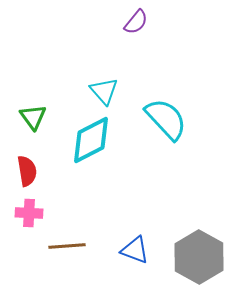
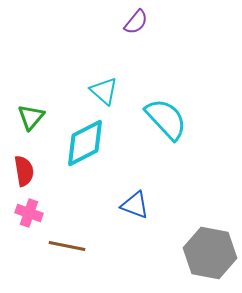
cyan triangle: rotated 8 degrees counterclockwise
green triangle: moved 2 px left; rotated 16 degrees clockwise
cyan diamond: moved 6 px left, 3 px down
red semicircle: moved 3 px left
pink cross: rotated 16 degrees clockwise
brown line: rotated 15 degrees clockwise
blue triangle: moved 45 px up
gray hexagon: moved 11 px right, 4 px up; rotated 18 degrees counterclockwise
